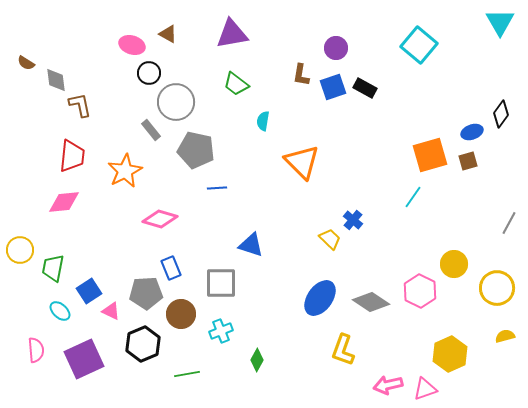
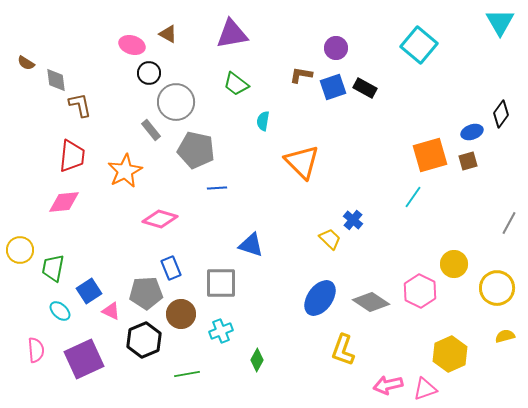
brown L-shape at (301, 75): rotated 90 degrees clockwise
black hexagon at (143, 344): moved 1 px right, 4 px up
